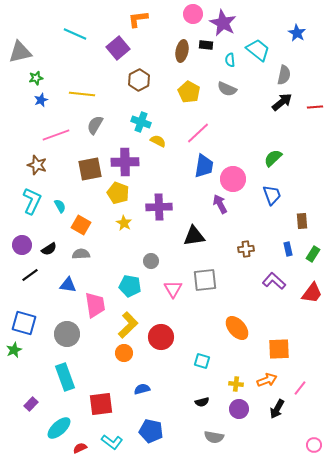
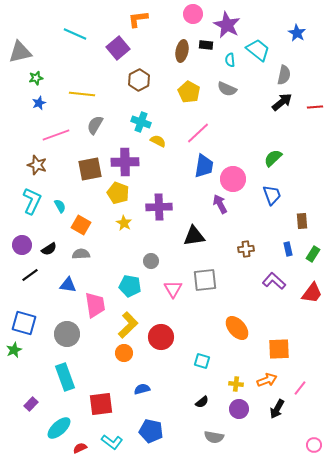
purple star at (223, 23): moved 4 px right, 2 px down
blue star at (41, 100): moved 2 px left, 3 px down
black semicircle at (202, 402): rotated 24 degrees counterclockwise
